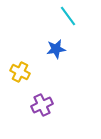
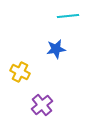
cyan line: rotated 60 degrees counterclockwise
purple cross: rotated 15 degrees counterclockwise
